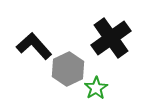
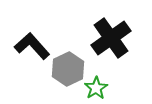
black L-shape: moved 2 px left
